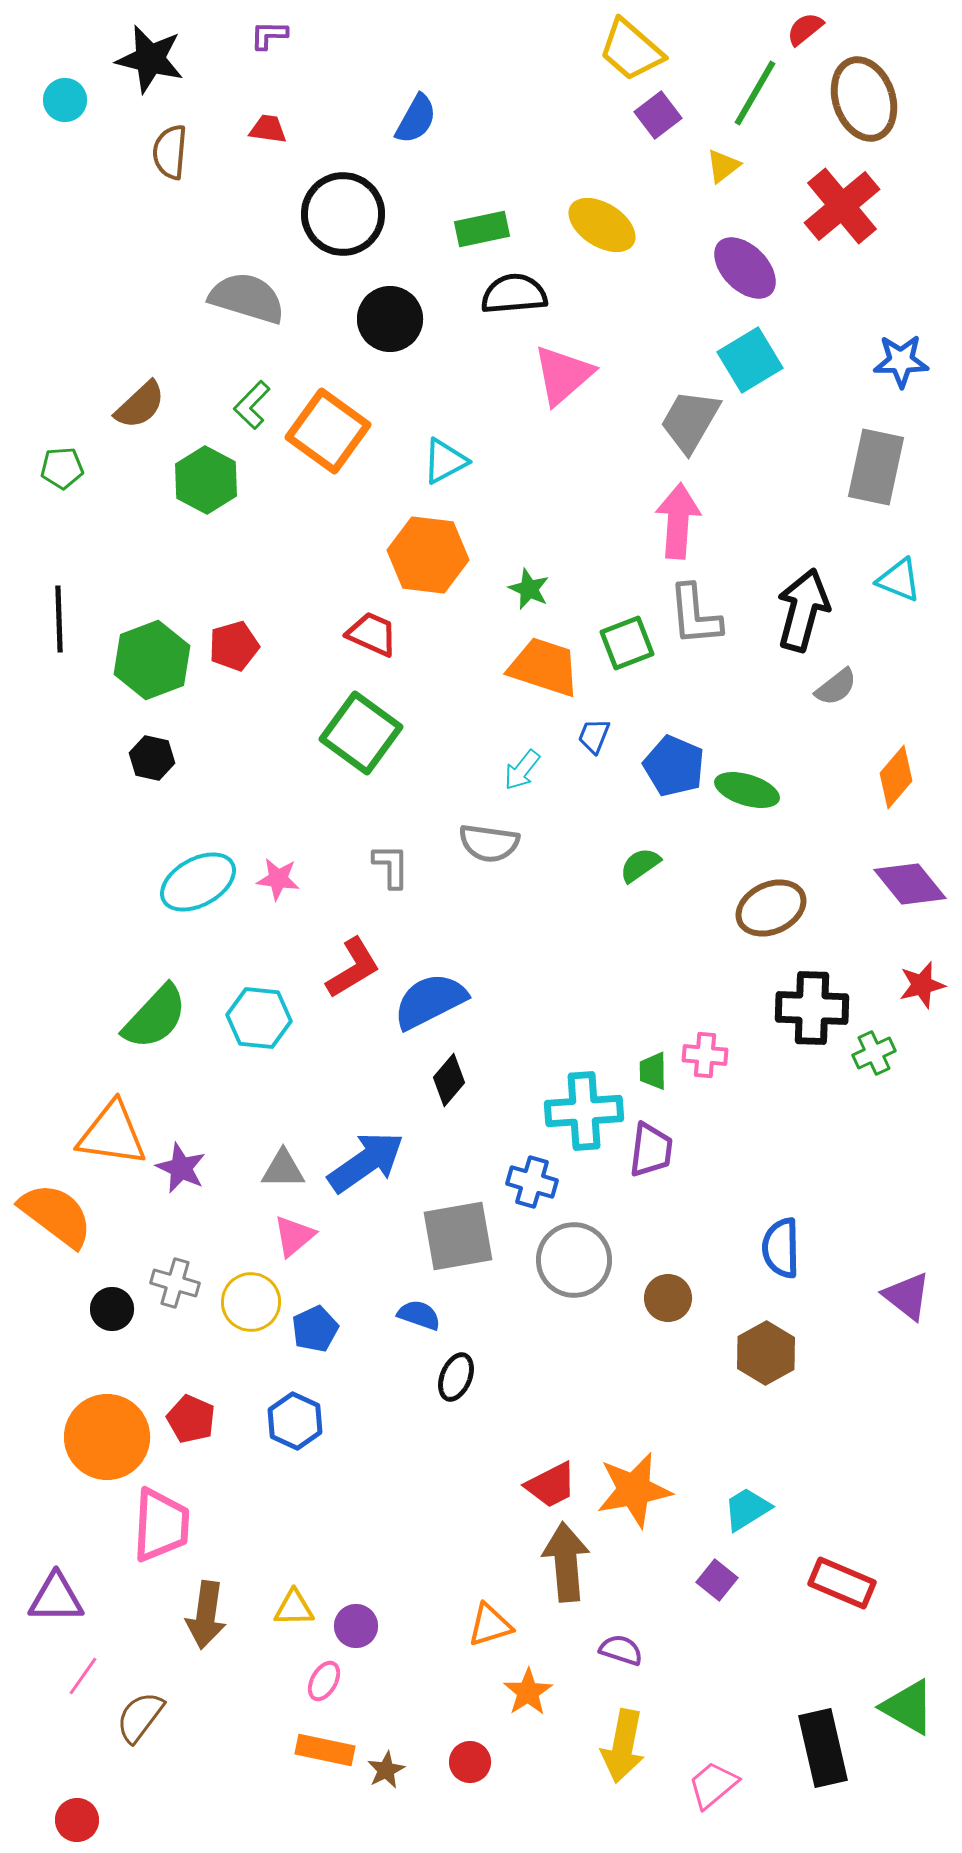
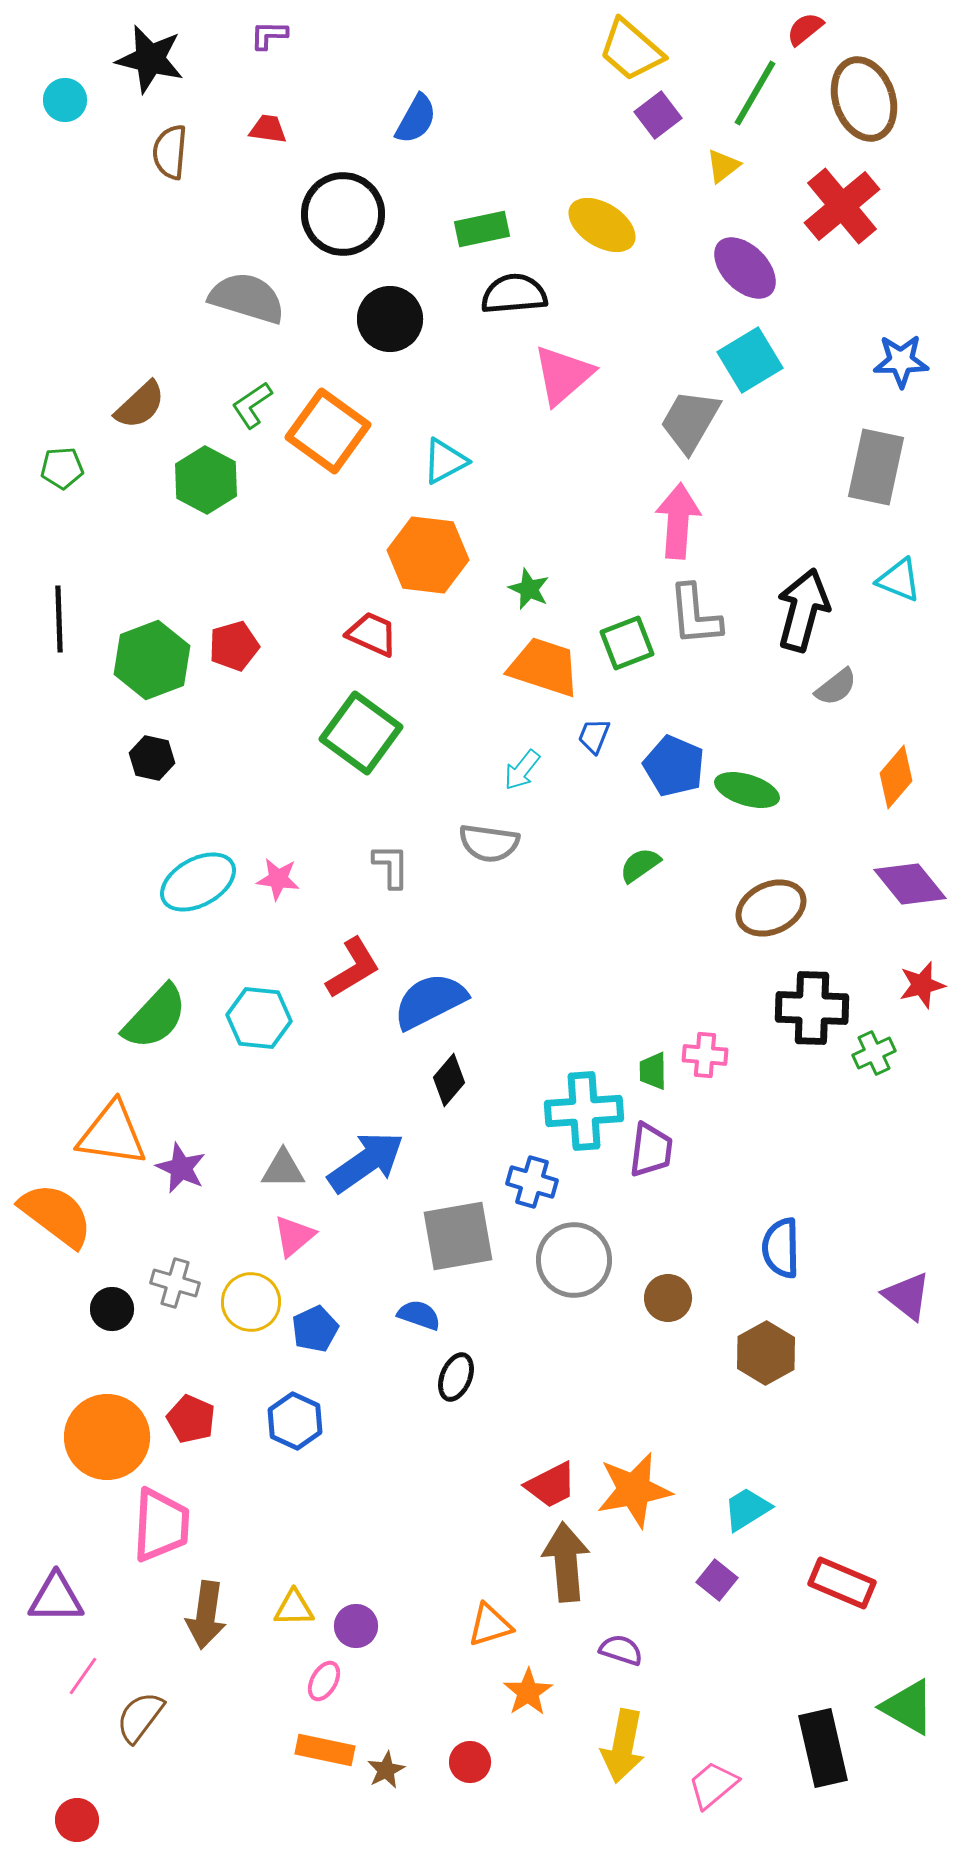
green L-shape at (252, 405): rotated 12 degrees clockwise
